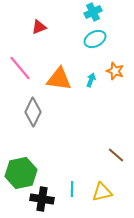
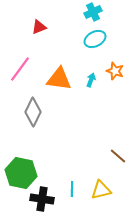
pink line: moved 1 px down; rotated 76 degrees clockwise
brown line: moved 2 px right, 1 px down
green hexagon: rotated 24 degrees clockwise
yellow triangle: moved 1 px left, 2 px up
